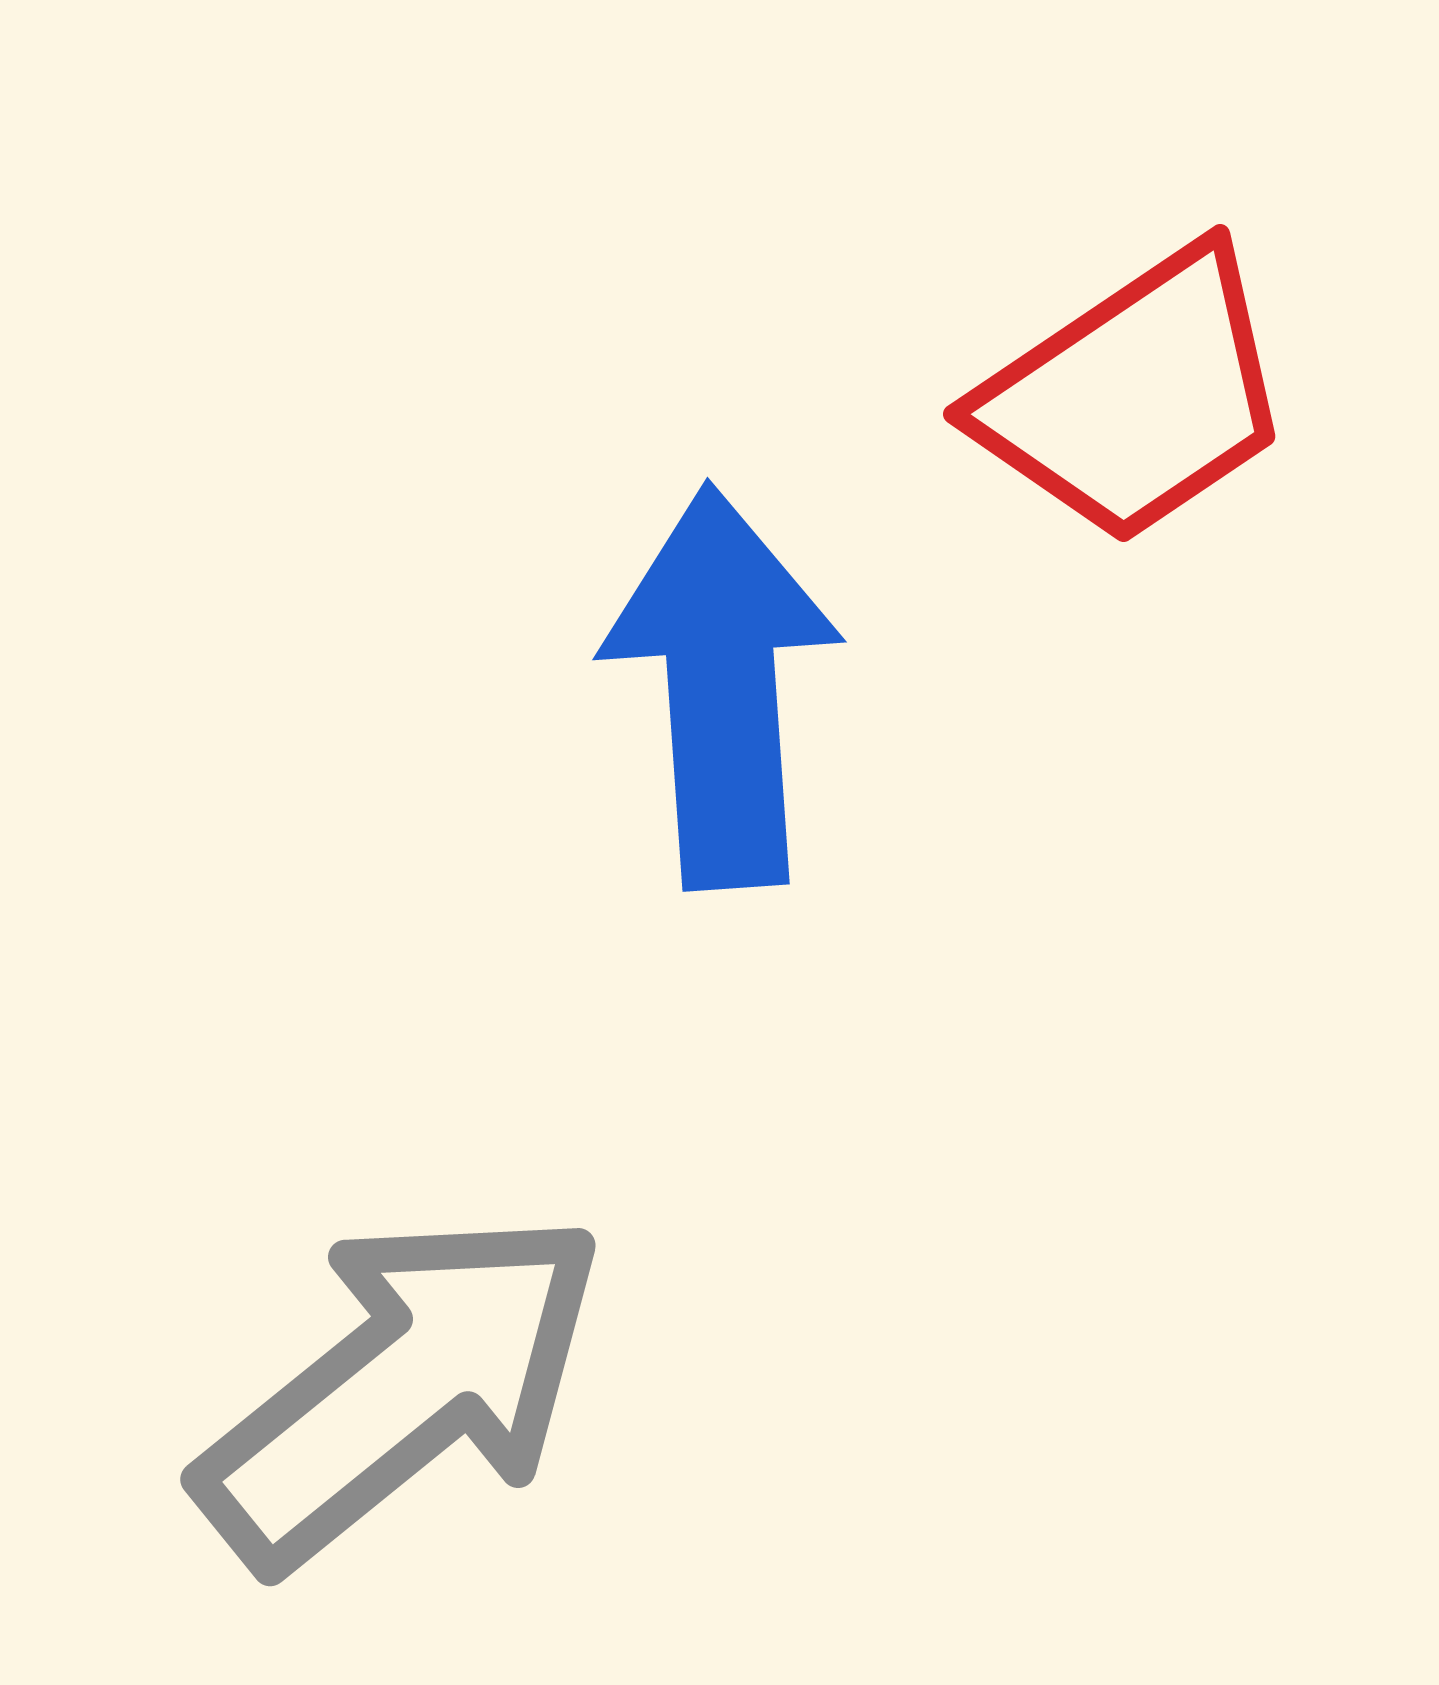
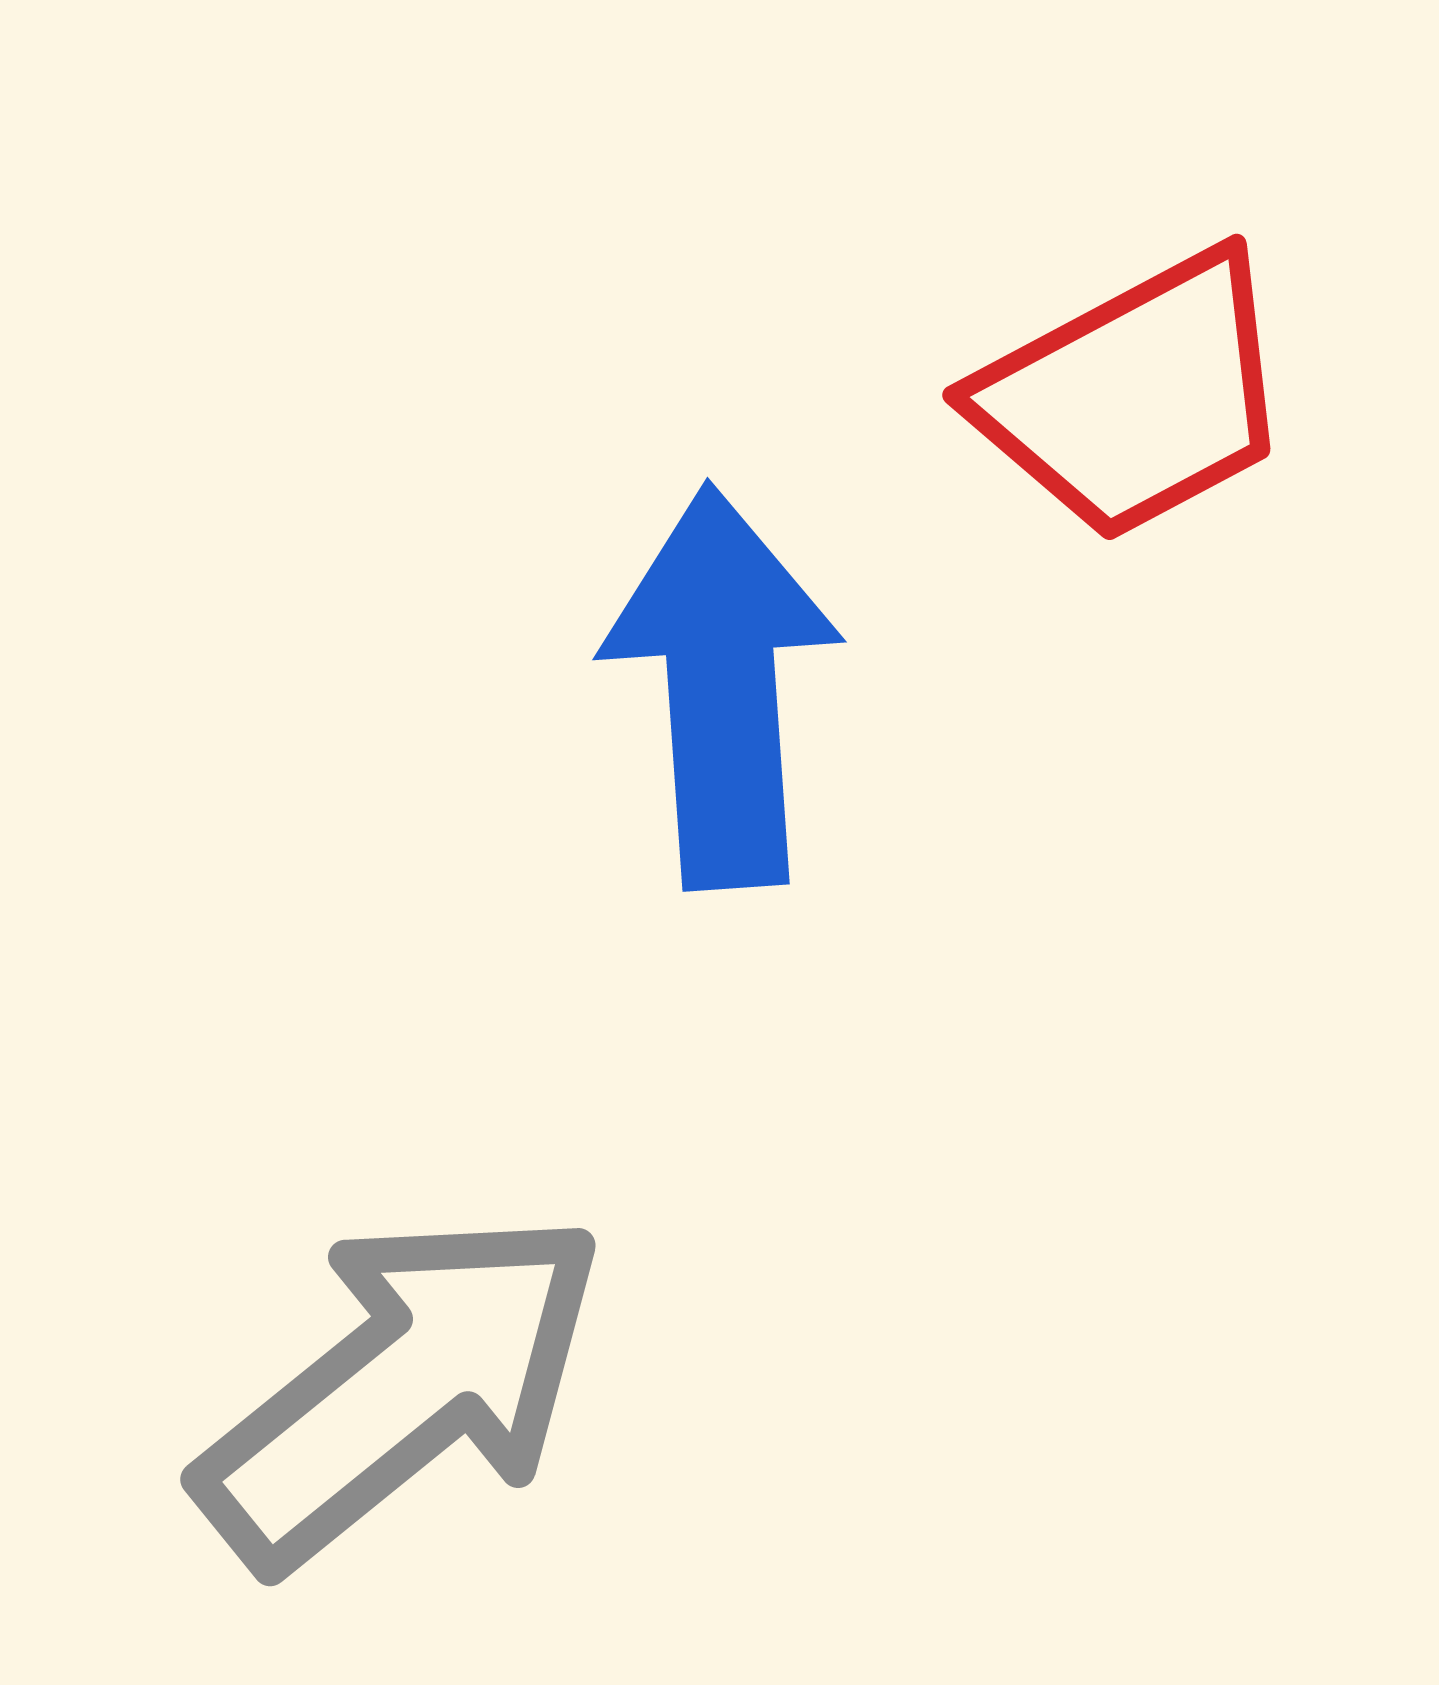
red trapezoid: rotated 6 degrees clockwise
